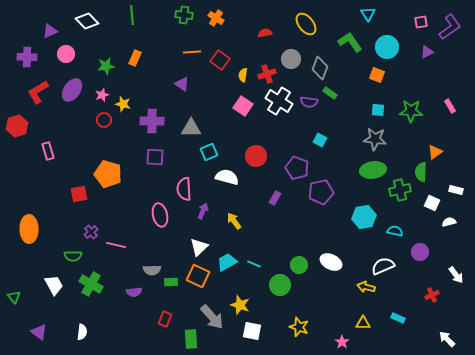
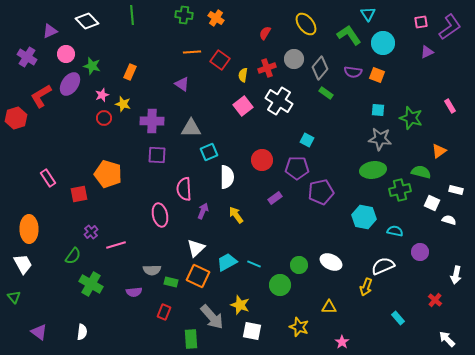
red semicircle at (265, 33): rotated 48 degrees counterclockwise
green L-shape at (350, 42): moved 1 px left, 7 px up
cyan circle at (387, 47): moved 4 px left, 4 px up
purple cross at (27, 57): rotated 30 degrees clockwise
orange rectangle at (135, 58): moved 5 px left, 14 px down
gray circle at (291, 59): moved 3 px right
green star at (106, 66): moved 14 px left; rotated 24 degrees clockwise
gray diamond at (320, 68): rotated 20 degrees clockwise
red cross at (267, 74): moved 6 px up
purple ellipse at (72, 90): moved 2 px left, 6 px up
red L-shape at (38, 92): moved 3 px right, 4 px down
green rectangle at (330, 93): moved 4 px left
purple semicircle at (309, 102): moved 44 px right, 30 px up
pink square at (243, 106): rotated 18 degrees clockwise
green star at (411, 111): moved 7 px down; rotated 15 degrees clockwise
red circle at (104, 120): moved 2 px up
red hexagon at (17, 126): moved 1 px left, 8 px up
gray star at (375, 139): moved 5 px right
cyan square at (320, 140): moved 13 px left
pink rectangle at (48, 151): moved 27 px down; rotated 18 degrees counterclockwise
orange triangle at (435, 152): moved 4 px right, 1 px up
red circle at (256, 156): moved 6 px right, 4 px down
purple square at (155, 157): moved 2 px right, 2 px up
purple pentagon at (297, 168): rotated 20 degrees counterclockwise
green semicircle at (421, 172): rotated 102 degrees clockwise
white semicircle at (227, 177): rotated 75 degrees clockwise
purple rectangle at (275, 198): rotated 24 degrees clockwise
cyan hexagon at (364, 217): rotated 20 degrees clockwise
yellow arrow at (234, 221): moved 2 px right, 6 px up
white semicircle at (449, 222): moved 2 px up; rotated 32 degrees clockwise
pink line at (116, 245): rotated 30 degrees counterclockwise
white triangle at (199, 247): moved 3 px left, 1 px down
green semicircle at (73, 256): rotated 54 degrees counterclockwise
white arrow at (456, 275): rotated 48 degrees clockwise
green rectangle at (171, 282): rotated 16 degrees clockwise
white trapezoid at (54, 285): moved 31 px left, 21 px up
yellow arrow at (366, 287): rotated 84 degrees counterclockwise
red cross at (432, 295): moved 3 px right, 5 px down; rotated 24 degrees counterclockwise
cyan rectangle at (398, 318): rotated 24 degrees clockwise
red rectangle at (165, 319): moved 1 px left, 7 px up
yellow triangle at (363, 323): moved 34 px left, 16 px up
